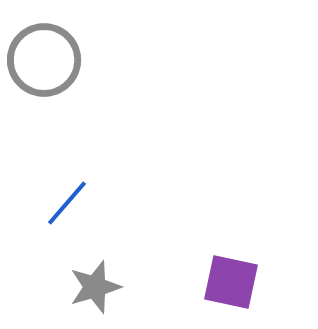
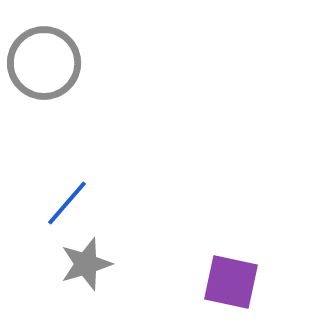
gray circle: moved 3 px down
gray star: moved 9 px left, 23 px up
